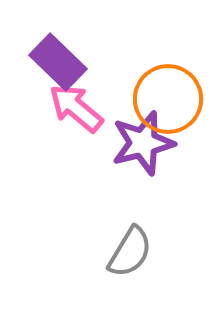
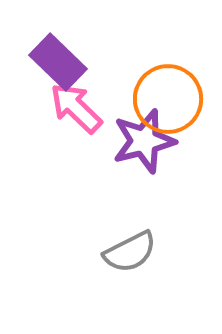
pink arrow: rotated 4 degrees clockwise
purple star: moved 1 px right, 2 px up
gray semicircle: rotated 32 degrees clockwise
